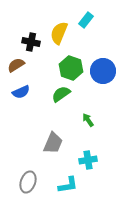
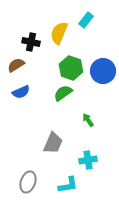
green semicircle: moved 2 px right, 1 px up
